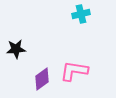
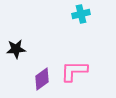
pink L-shape: rotated 8 degrees counterclockwise
